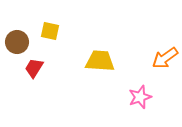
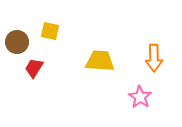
orange arrow: moved 11 px left; rotated 56 degrees counterclockwise
pink star: rotated 20 degrees counterclockwise
